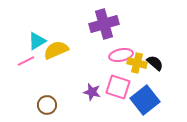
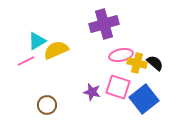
blue square: moved 1 px left, 1 px up
